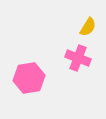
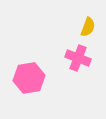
yellow semicircle: rotated 12 degrees counterclockwise
